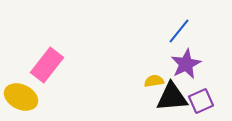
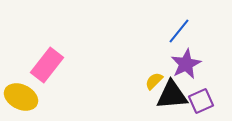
yellow semicircle: rotated 36 degrees counterclockwise
black triangle: moved 2 px up
